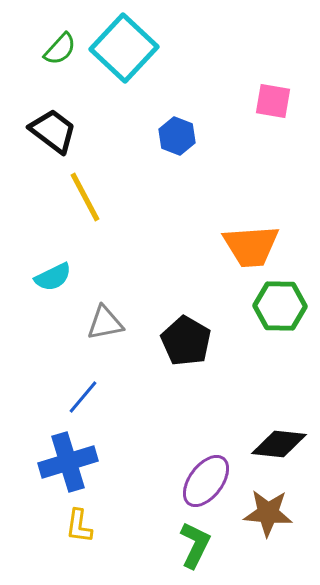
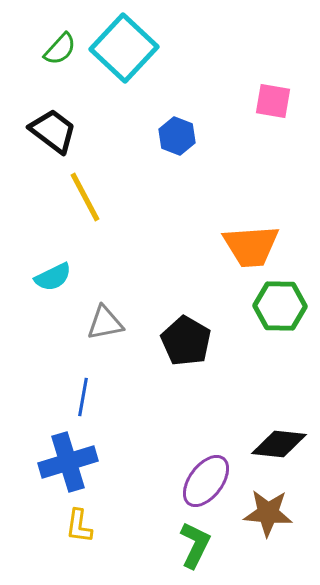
blue line: rotated 30 degrees counterclockwise
